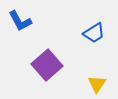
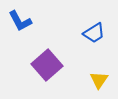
yellow triangle: moved 2 px right, 4 px up
